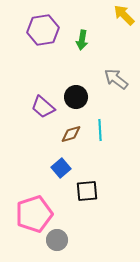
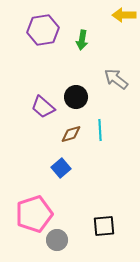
yellow arrow: rotated 45 degrees counterclockwise
black square: moved 17 px right, 35 px down
